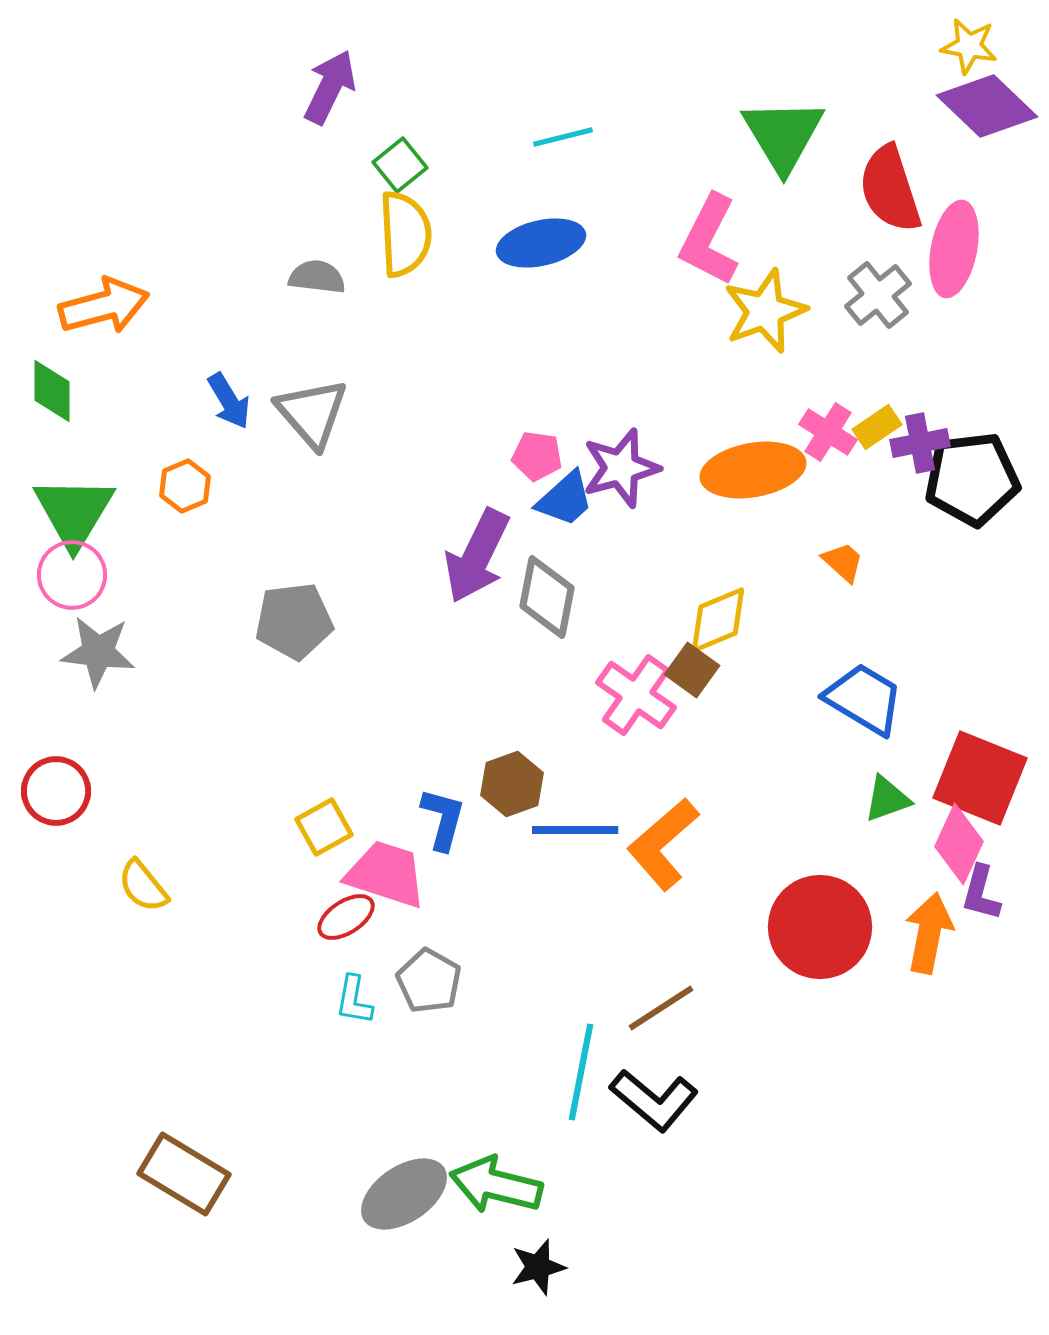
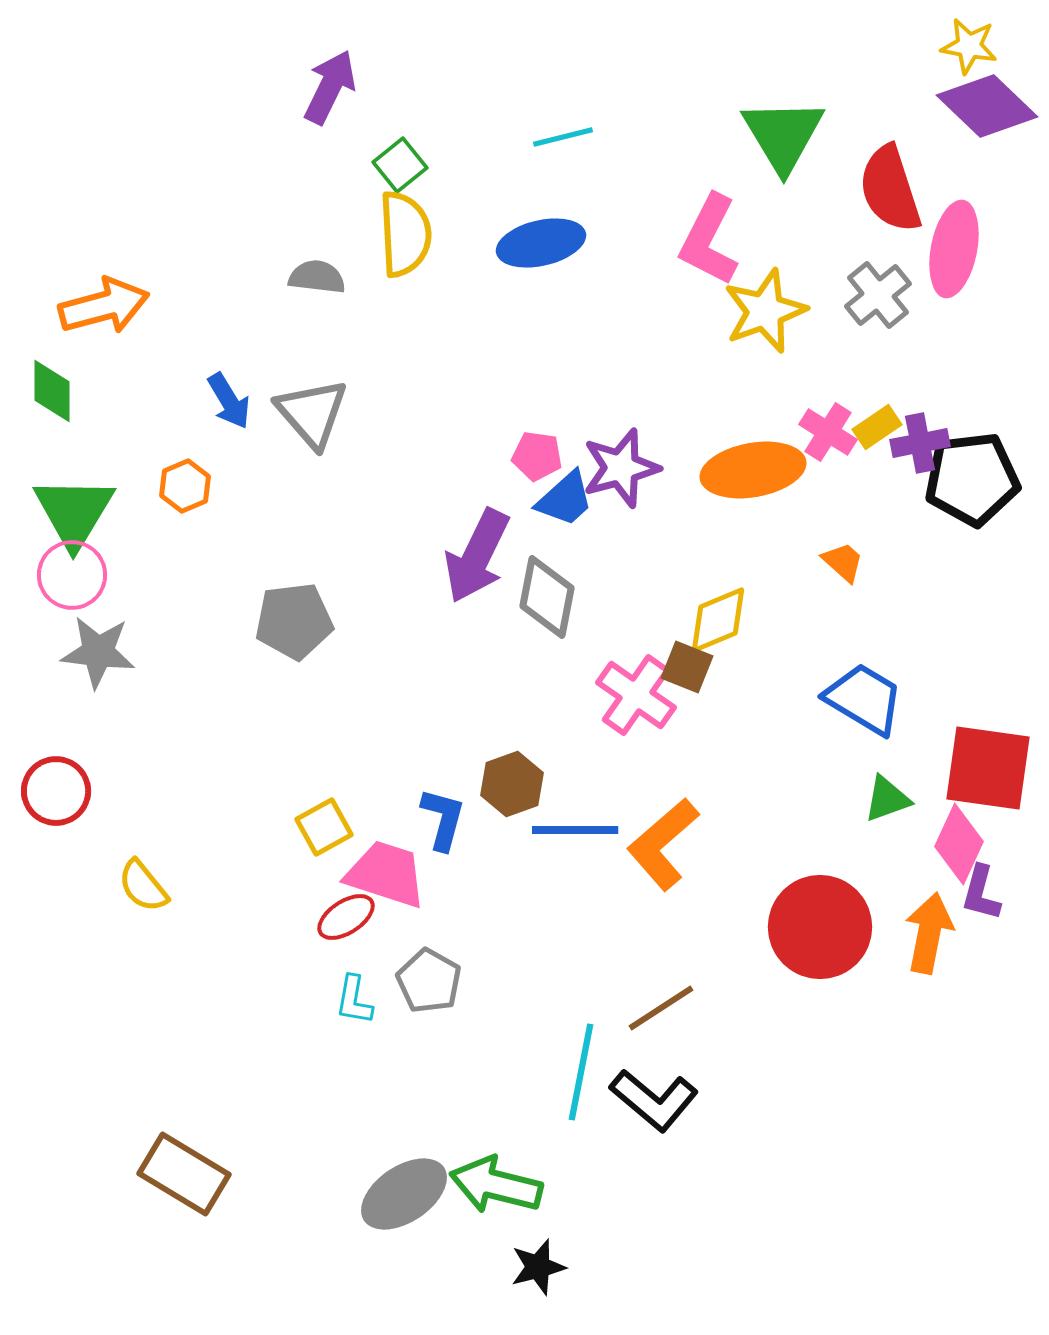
brown square at (692, 670): moved 5 px left, 3 px up; rotated 14 degrees counterclockwise
red square at (980, 778): moved 8 px right, 10 px up; rotated 14 degrees counterclockwise
